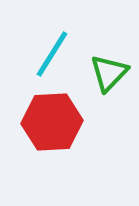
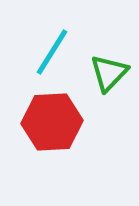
cyan line: moved 2 px up
